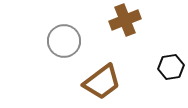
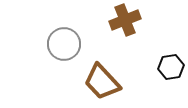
gray circle: moved 3 px down
brown trapezoid: rotated 84 degrees clockwise
